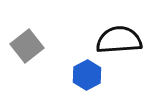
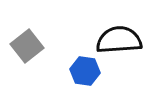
blue hexagon: moved 2 px left, 4 px up; rotated 24 degrees counterclockwise
